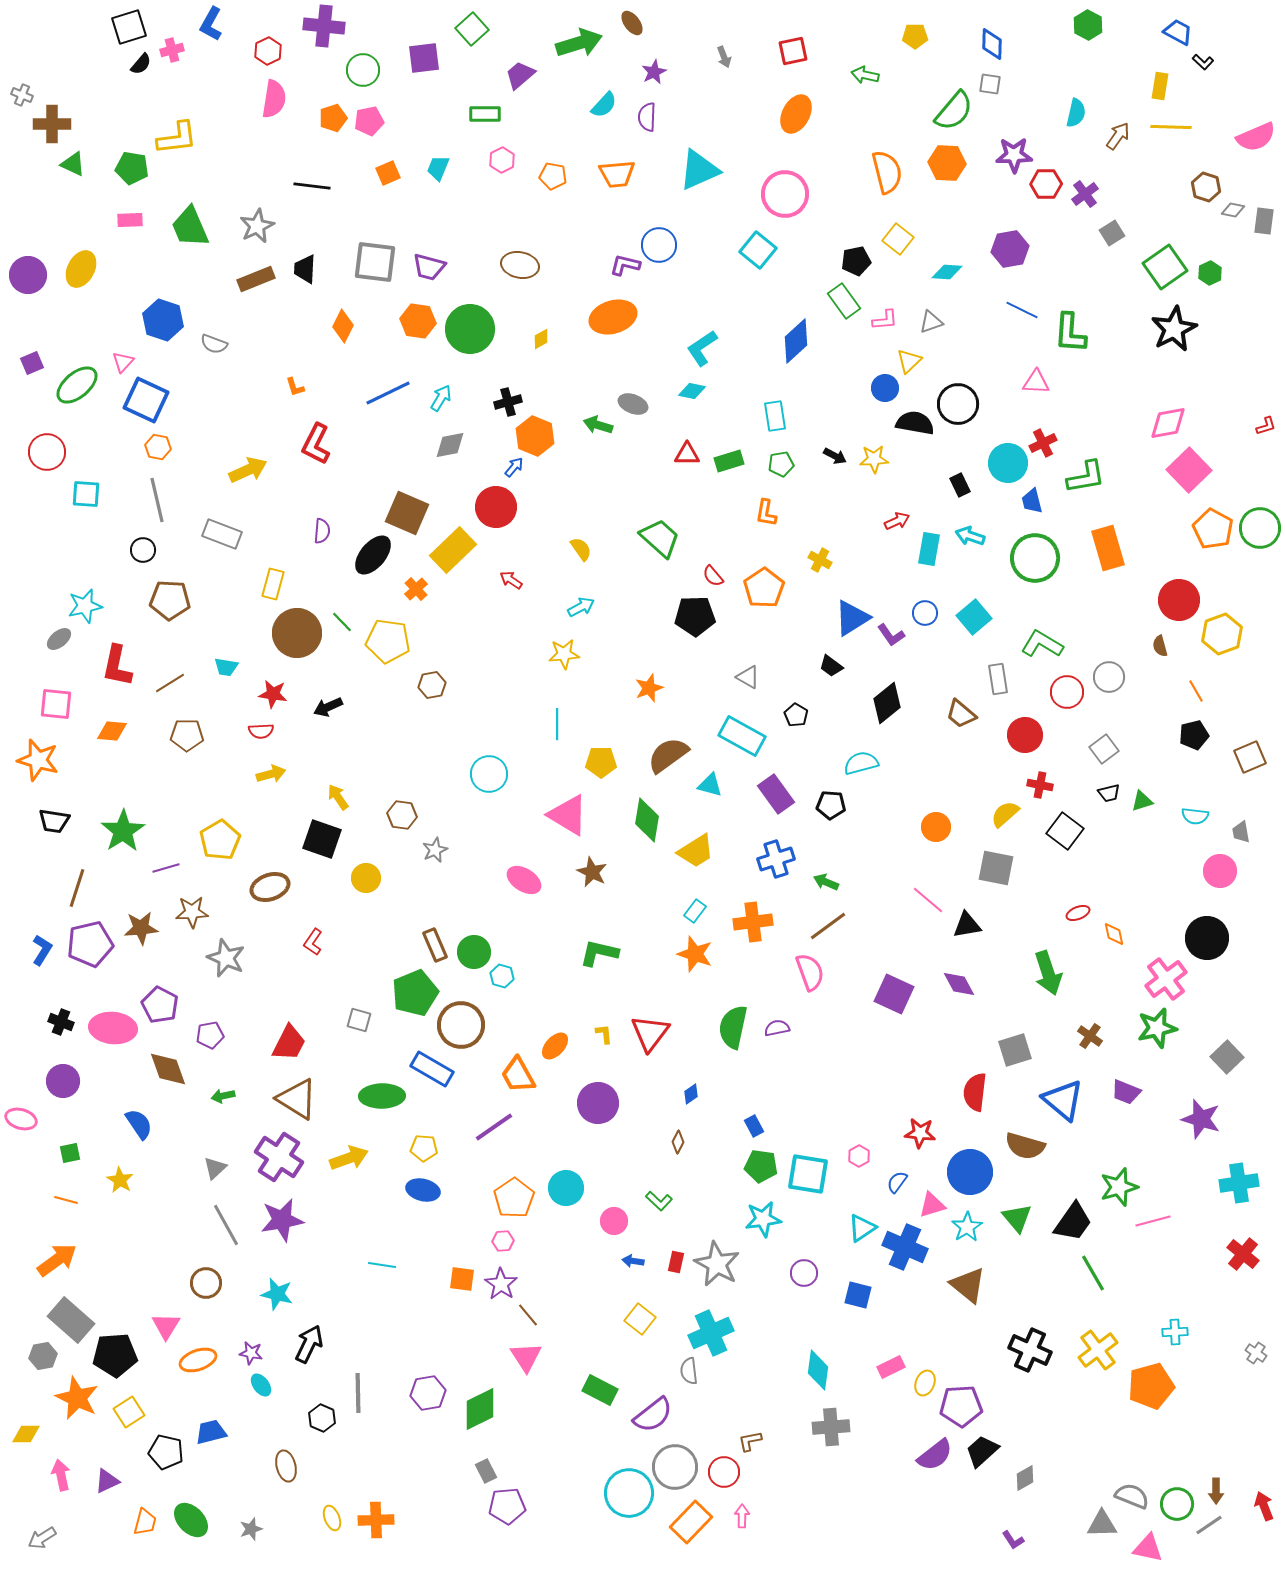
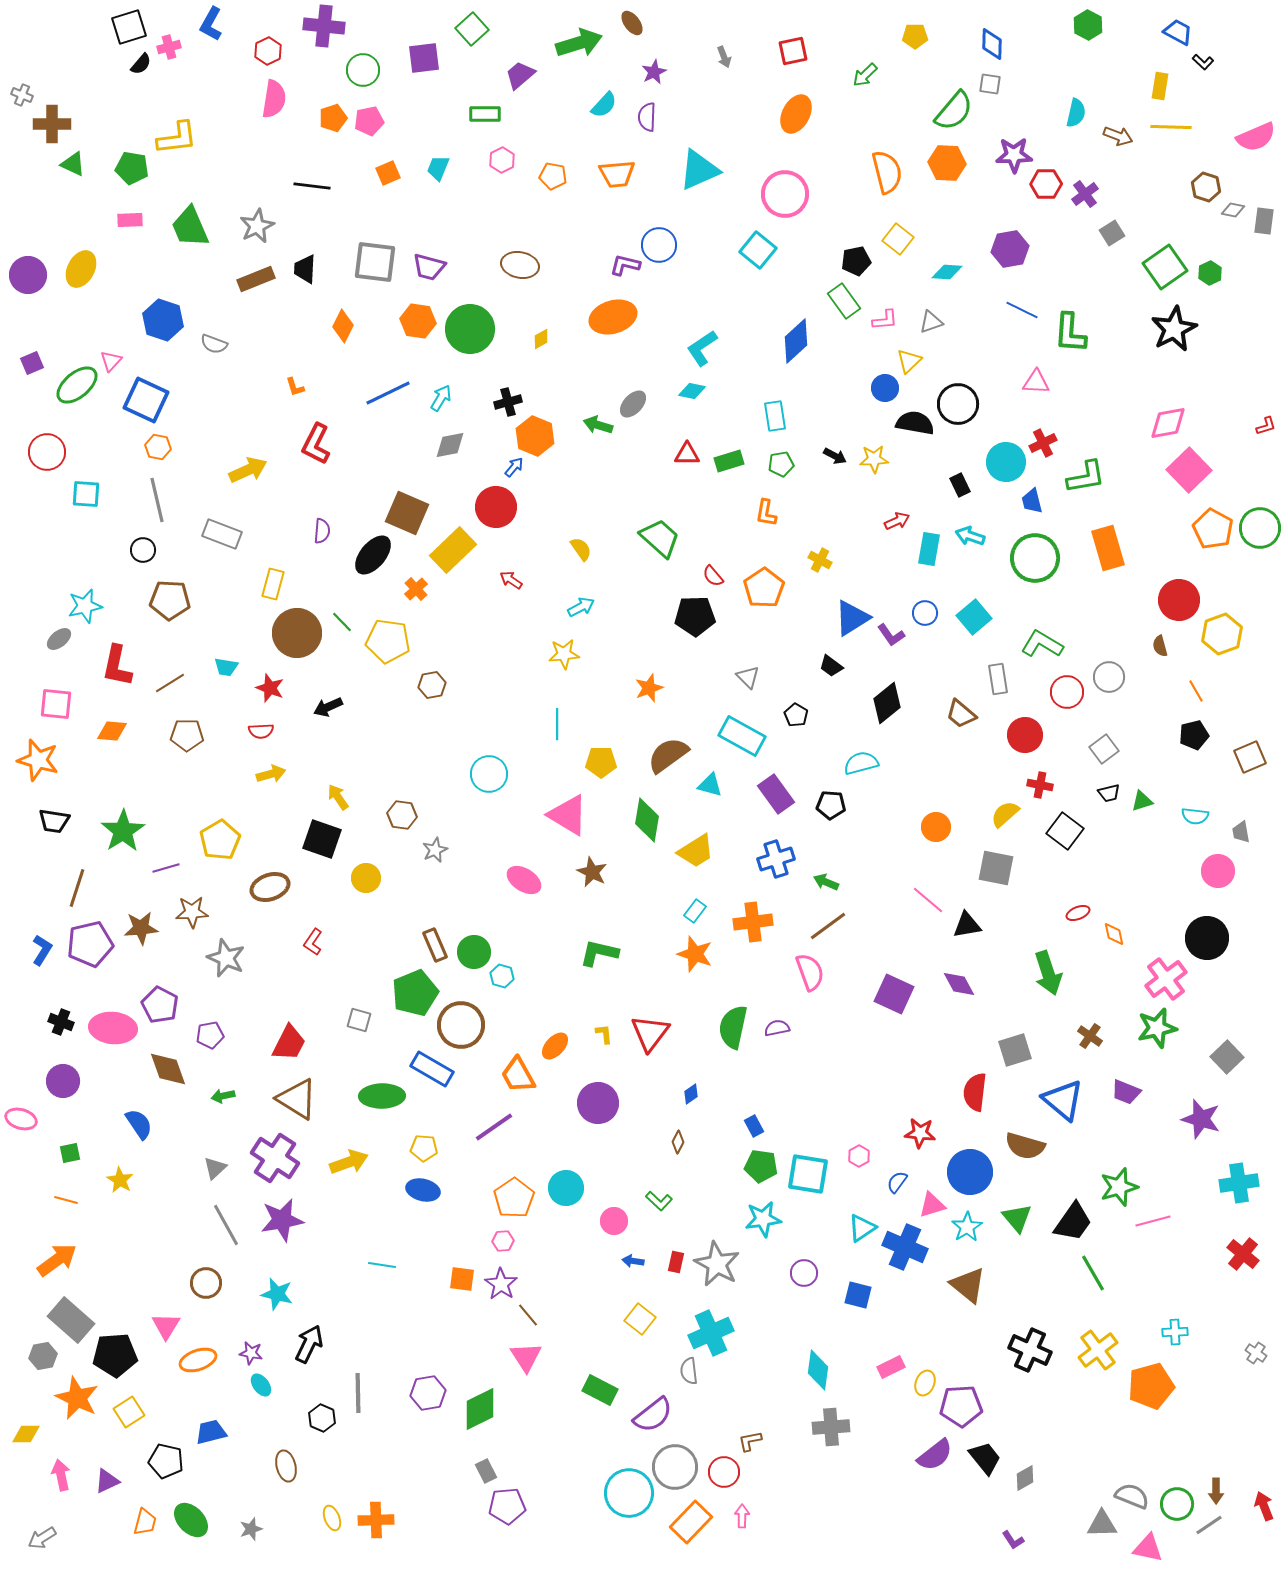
pink cross at (172, 50): moved 3 px left, 3 px up
green arrow at (865, 75): rotated 56 degrees counterclockwise
brown arrow at (1118, 136): rotated 76 degrees clockwise
pink triangle at (123, 362): moved 12 px left, 1 px up
gray ellipse at (633, 404): rotated 68 degrees counterclockwise
cyan circle at (1008, 463): moved 2 px left, 1 px up
gray triangle at (748, 677): rotated 15 degrees clockwise
red star at (273, 694): moved 3 px left, 6 px up; rotated 12 degrees clockwise
pink circle at (1220, 871): moved 2 px left
purple cross at (279, 1157): moved 4 px left, 1 px down
yellow arrow at (349, 1158): moved 4 px down
black trapezoid at (982, 1451): moved 3 px right, 7 px down; rotated 93 degrees clockwise
black pentagon at (166, 1452): moved 9 px down
